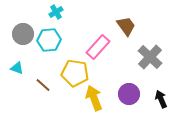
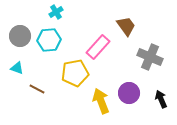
gray circle: moved 3 px left, 2 px down
gray cross: rotated 20 degrees counterclockwise
yellow pentagon: rotated 20 degrees counterclockwise
brown line: moved 6 px left, 4 px down; rotated 14 degrees counterclockwise
purple circle: moved 1 px up
yellow arrow: moved 7 px right, 3 px down
